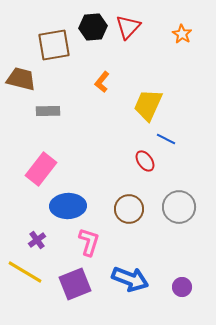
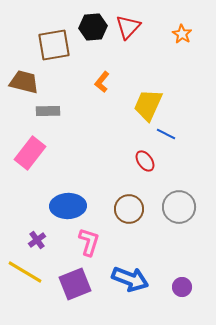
brown trapezoid: moved 3 px right, 3 px down
blue line: moved 5 px up
pink rectangle: moved 11 px left, 16 px up
